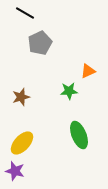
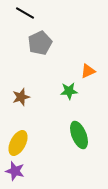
yellow ellipse: moved 4 px left; rotated 15 degrees counterclockwise
